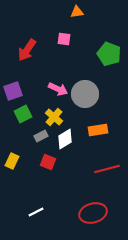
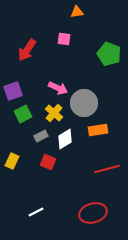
pink arrow: moved 1 px up
gray circle: moved 1 px left, 9 px down
yellow cross: moved 4 px up
